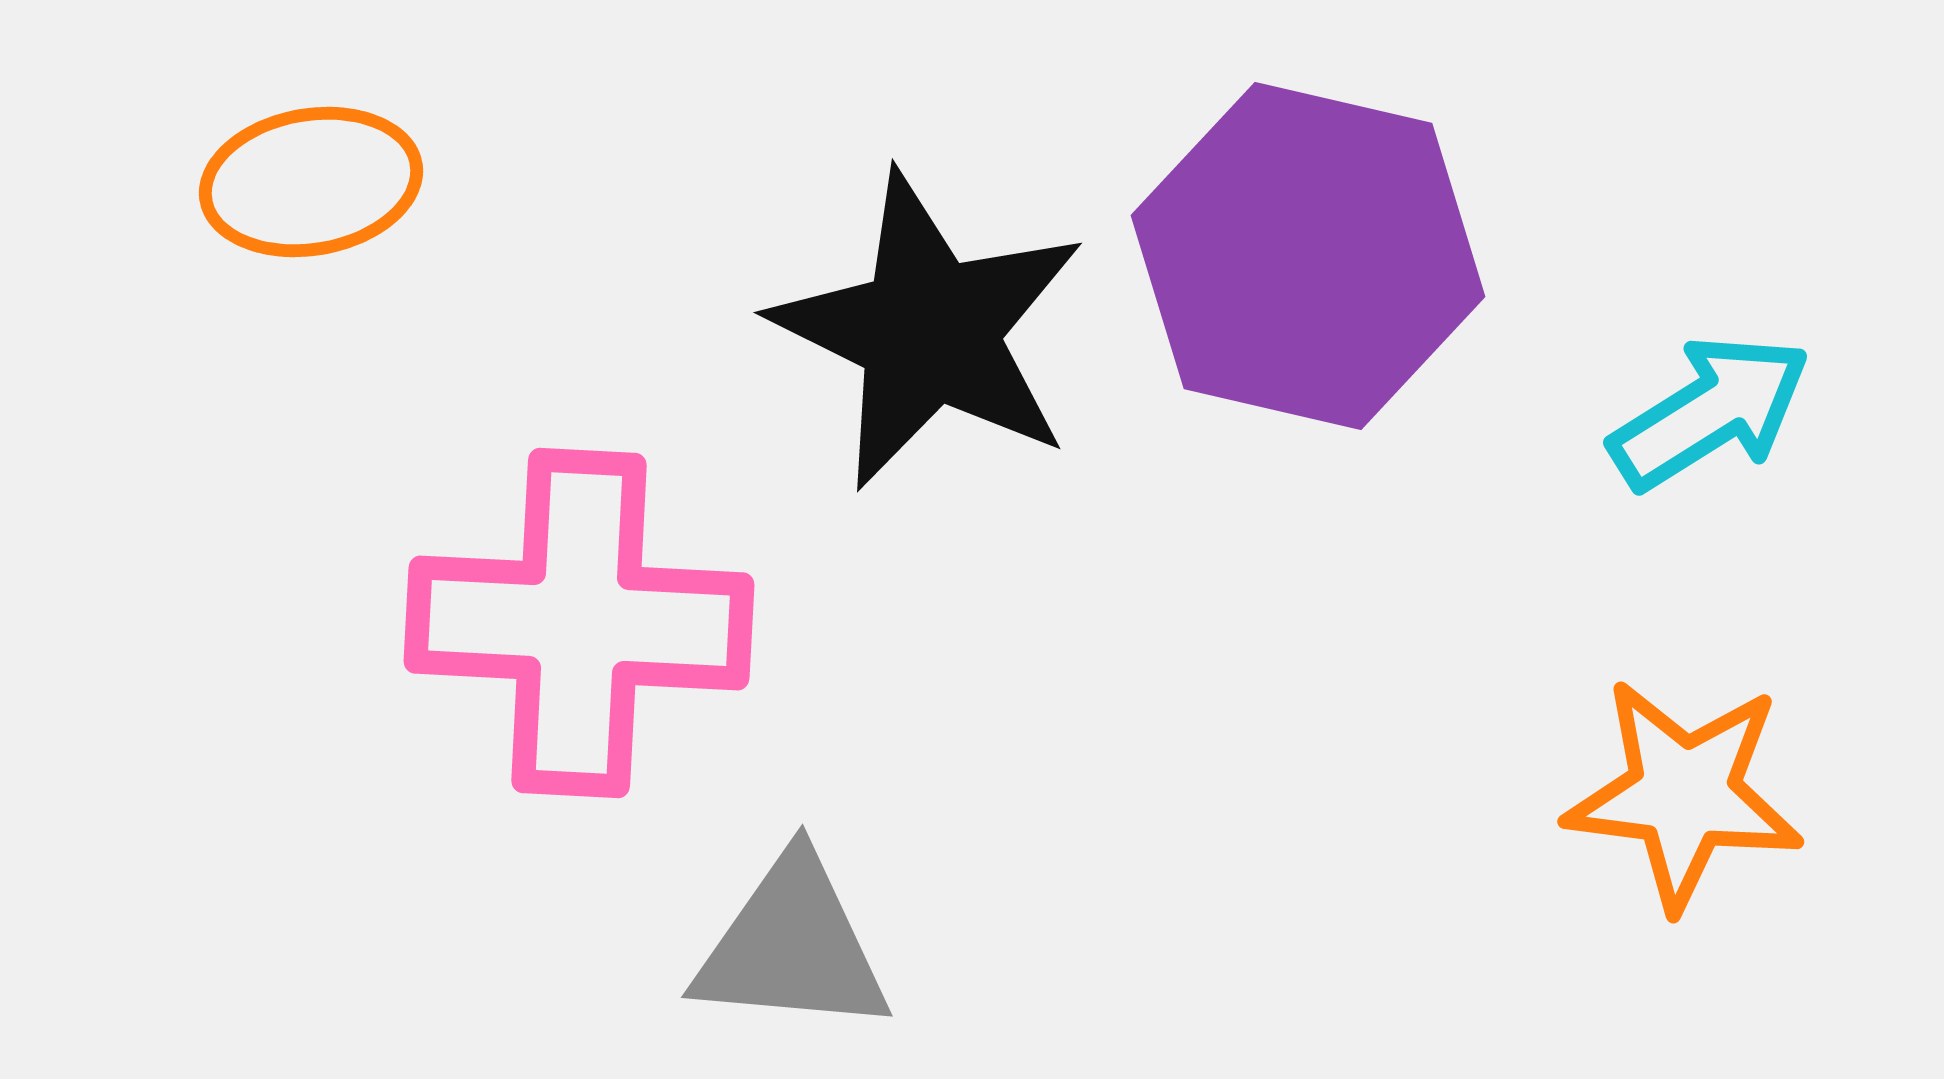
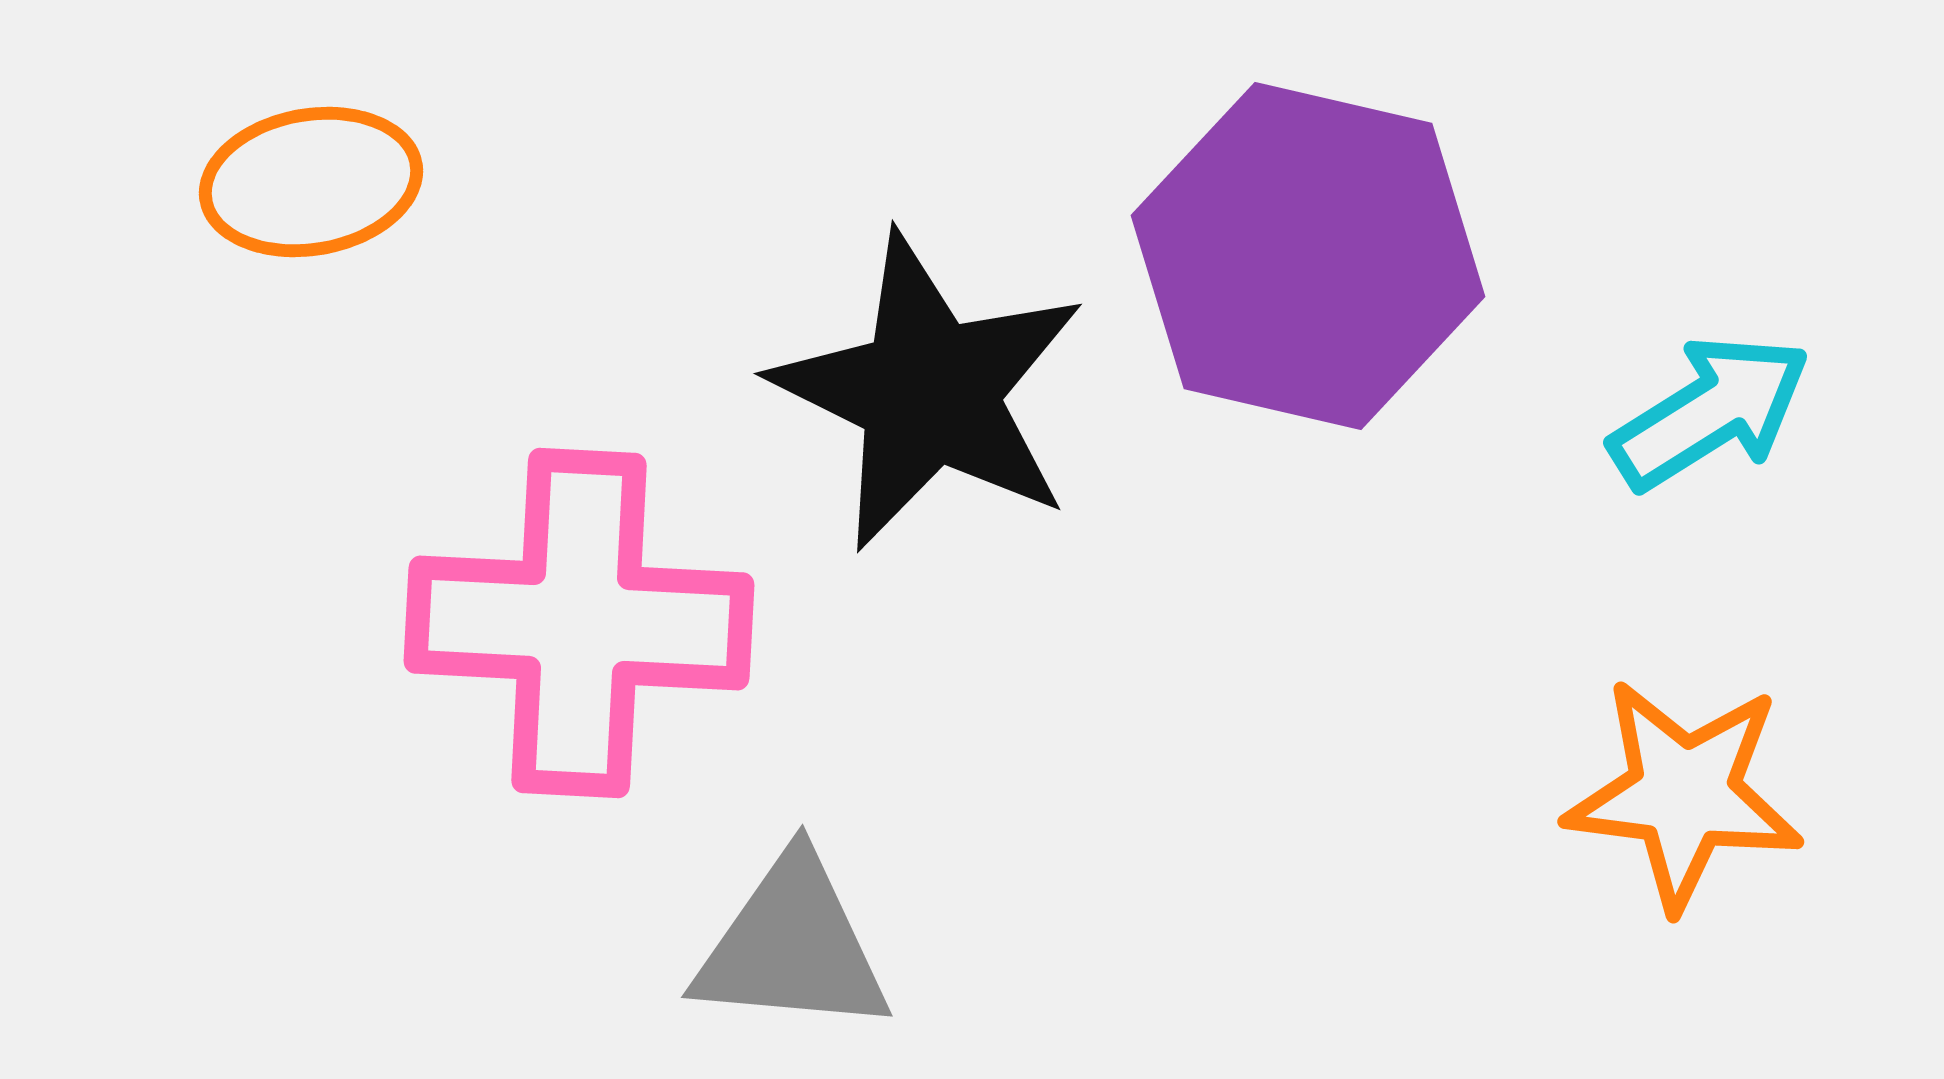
black star: moved 61 px down
